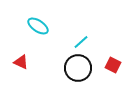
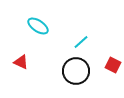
black circle: moved 2 px left, 3 px down
